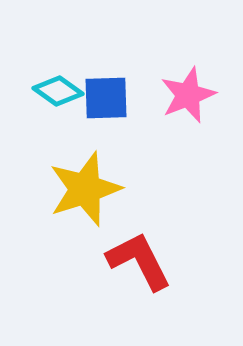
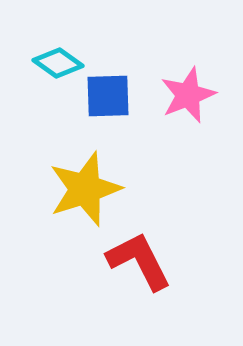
cyan diamond: moved 28 px up
blue square: moved 2 px right, 2 px up
